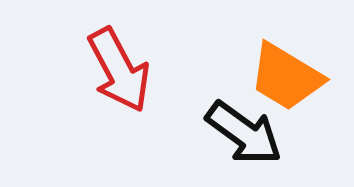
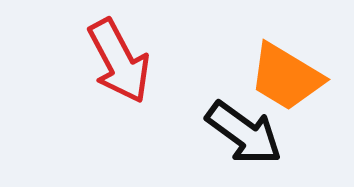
red arrow: moved 9 px up
